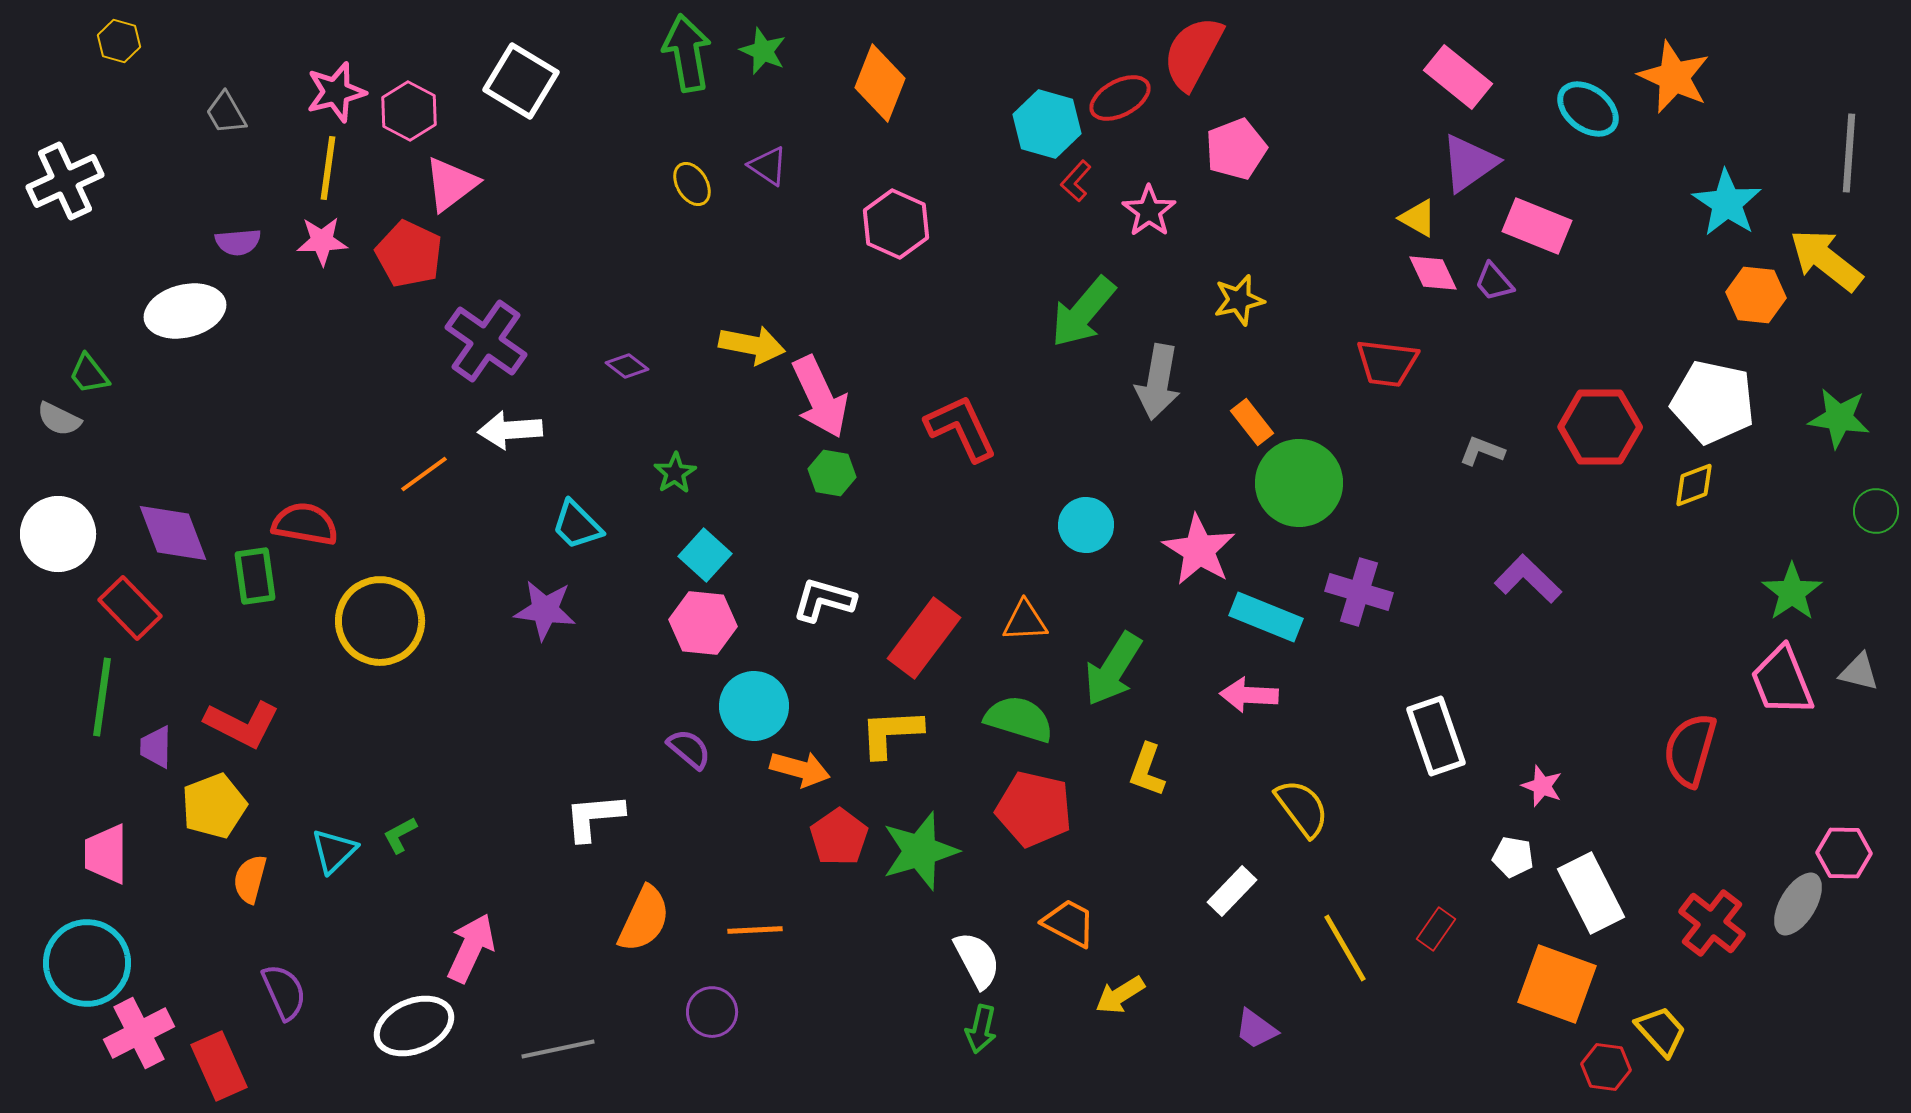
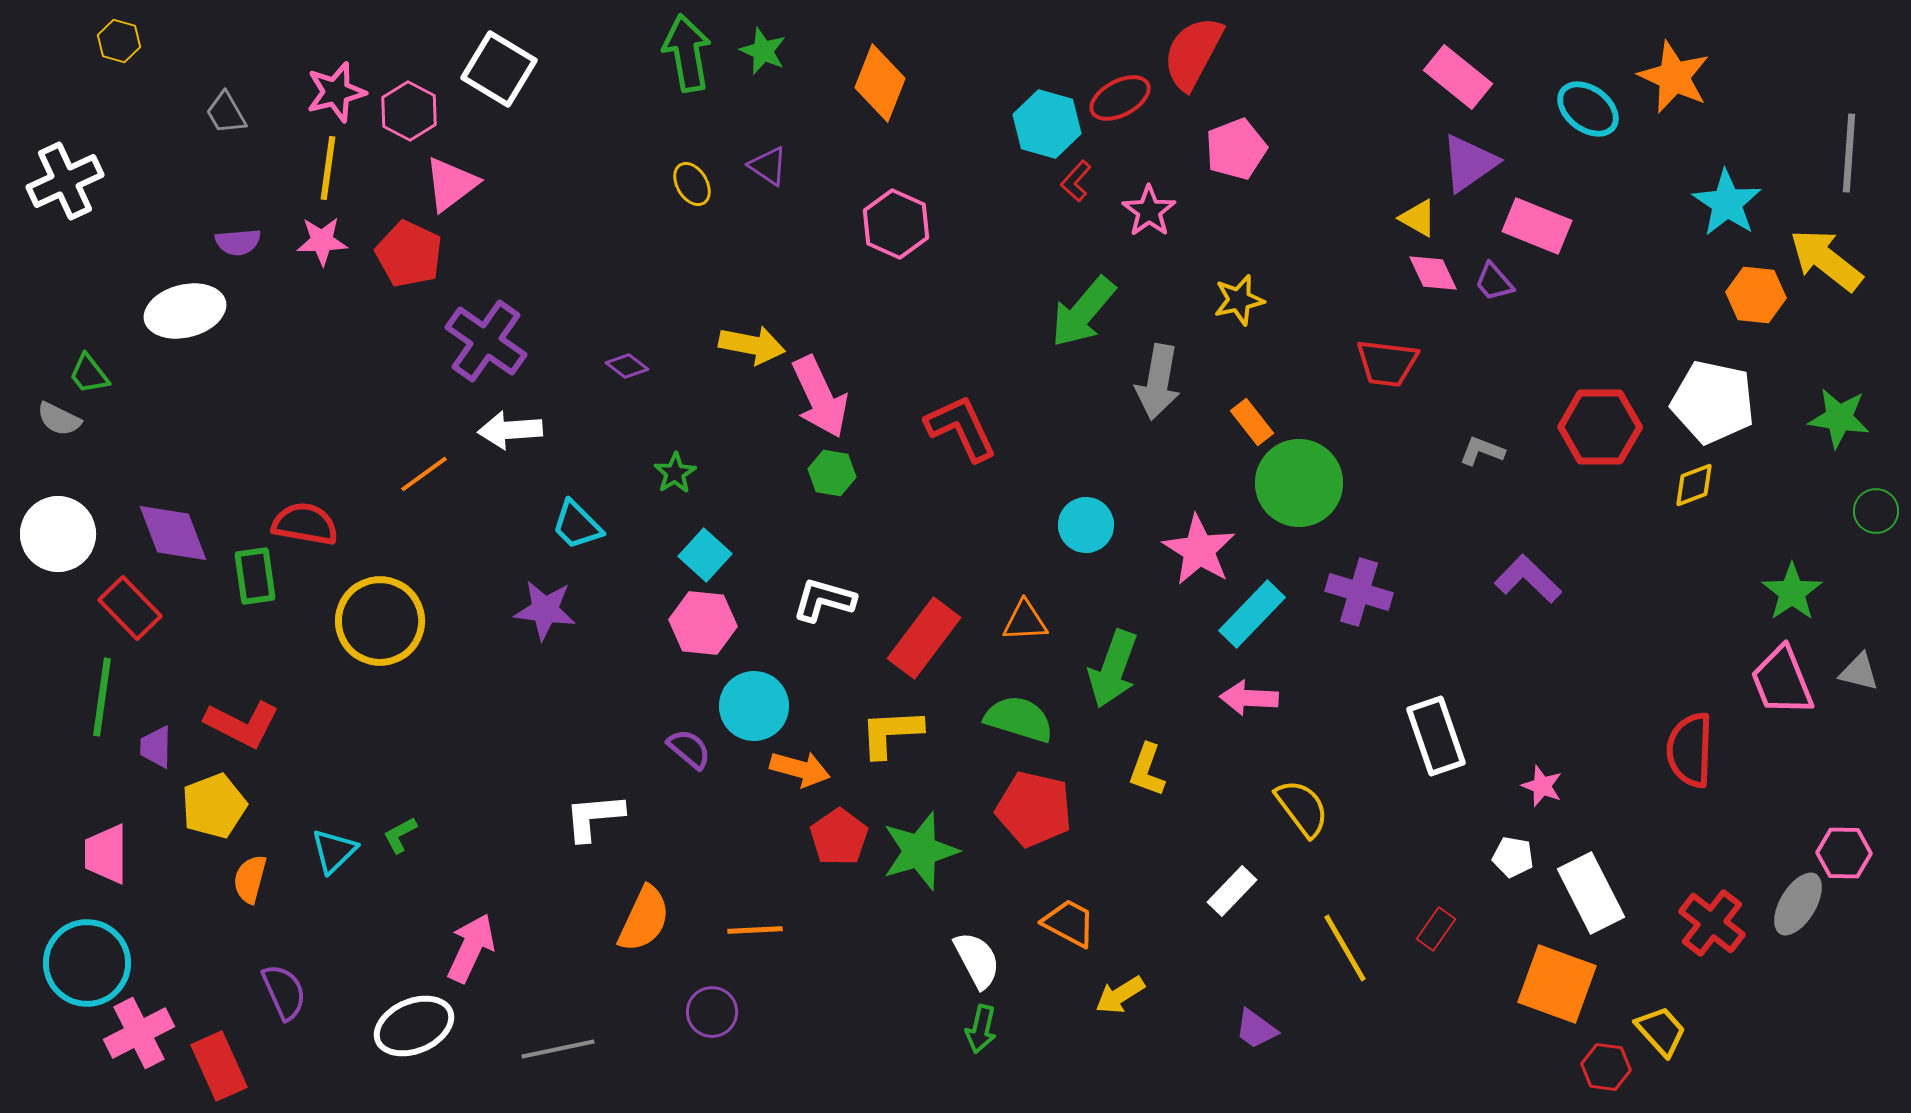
white square at (521, 81): moved 22 px left, 12 px up
cyan rectangle at (1266, 617): moved 14 px left, 3 px up; rotated 68 degrees counterclockwise
green arrow at (1113, 669): rotated 12 degrees counterclockwise
pink arrow at (1249, 695): moved 3 px down
red semicircle at (1690, 750): rotated 14 degrees counterclockwise
